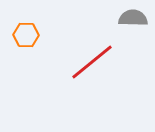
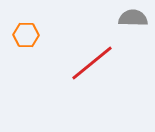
red line: moved 1 px down
